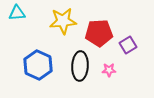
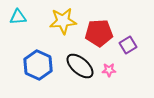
cyan triangle: moved 1 px right, 4 px down
black ellipse: rotated 52 degrees counterclockwise
